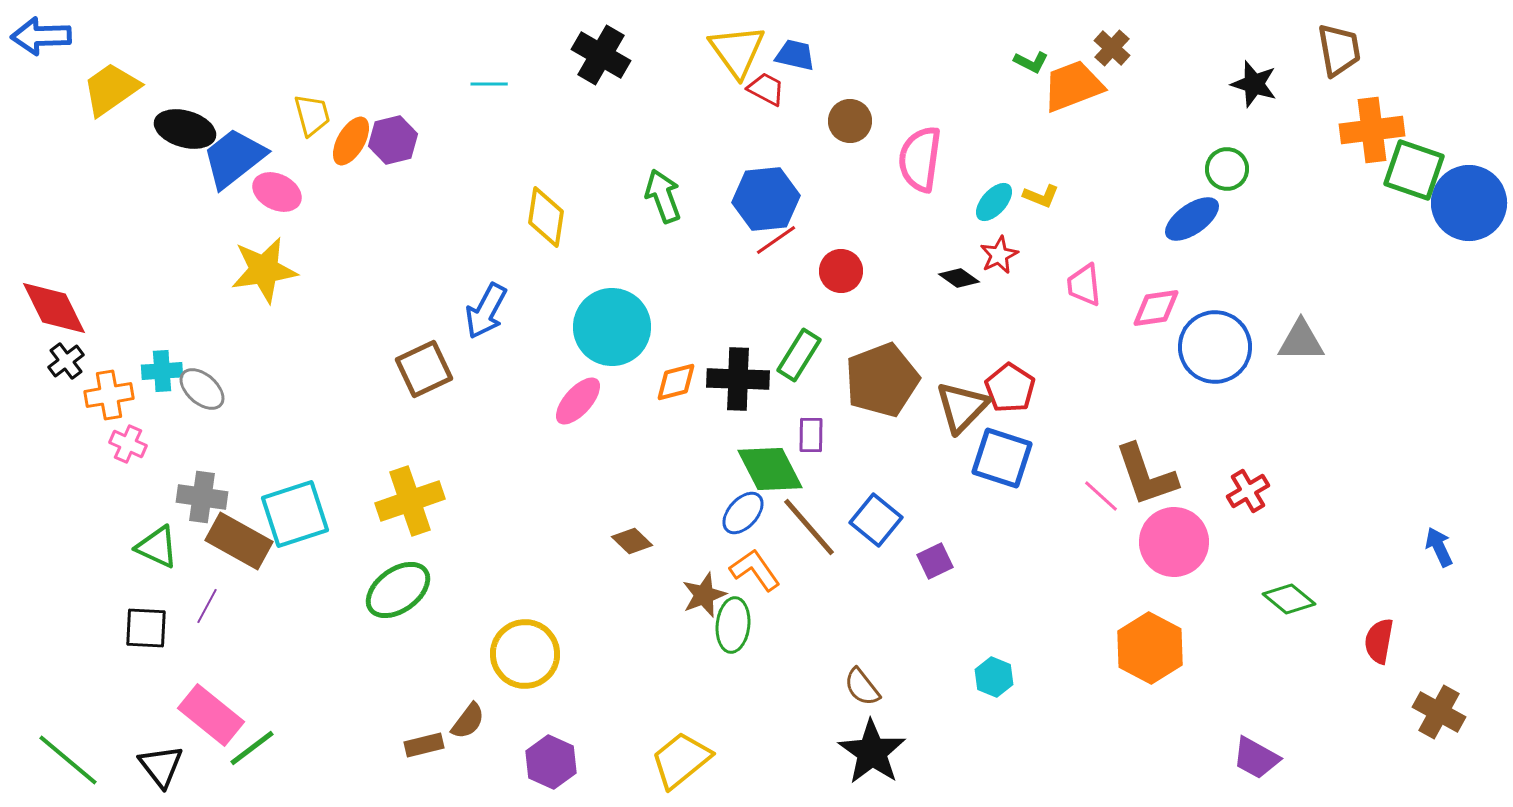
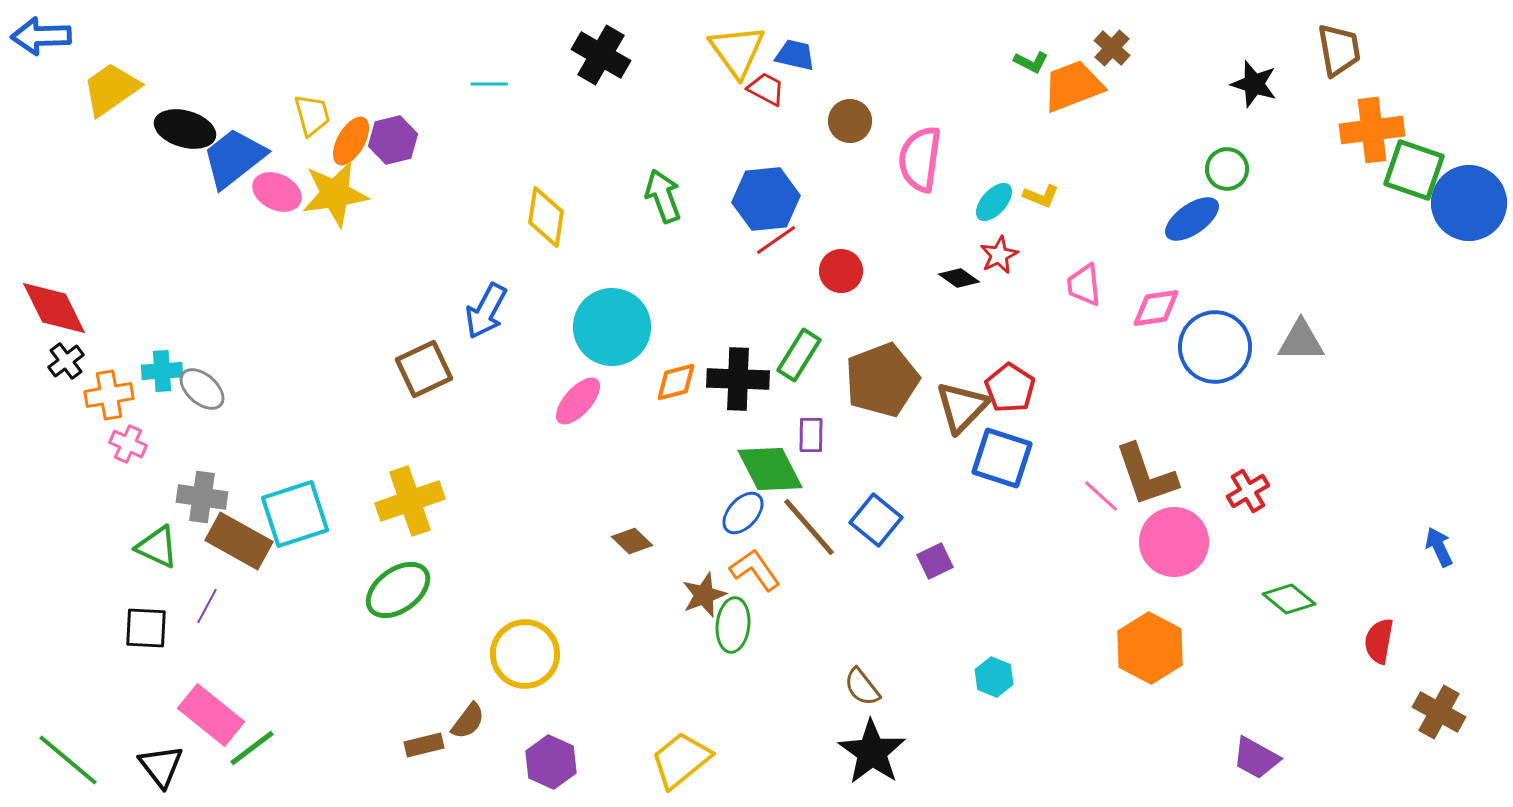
yellow star at (264, 270): moved 71 px right, 76 px up
